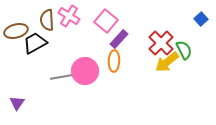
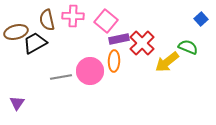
pink cross: moved 4 px right; rotated 30 degrees counterclockwise
brown semicircle: rotated 10 degrees counterclockwise
brown ellipse: moved 1 px down
purple rectangle: rotated 36 degrees clockwise
red cross: moved 19 px left
green semicircle: moved 4 px right, 3 px up; rotated 42 degrees counterclockwise
pink circle: moved 5 px right
